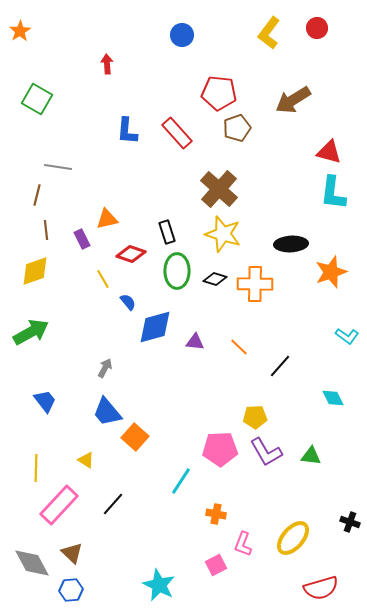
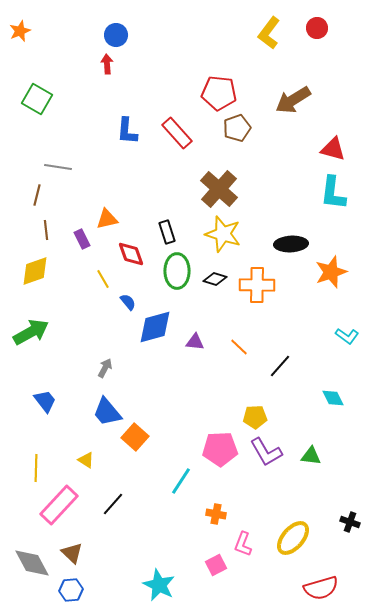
orange star at (20, 31): rotated 10 degrees clockwise
blue circle at (182, 35): moved 66 px left
red triangle at (329, 152): moved 4 px right, 3 px up
red diamond at (131, 254): rotated 52 degrees clockwise
orange cross at (255, 284): moved 2 px right, 1 px down
